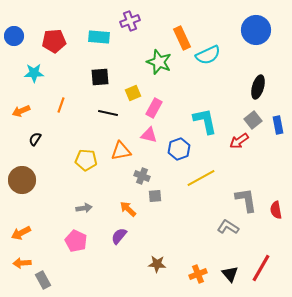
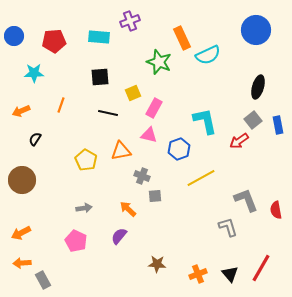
yellow pentagon at (86, 160): rotated 25 degrees clockwise
gray L-shape at (246, 200): rotated 12 degrees counterclockwise
gray L-shape at (228, 227): rotated 40 degrees clockwise
